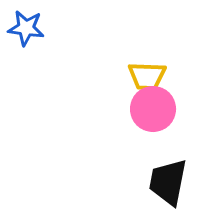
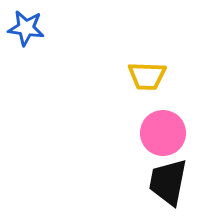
pink circle: moved 10 px right, 24 px down
